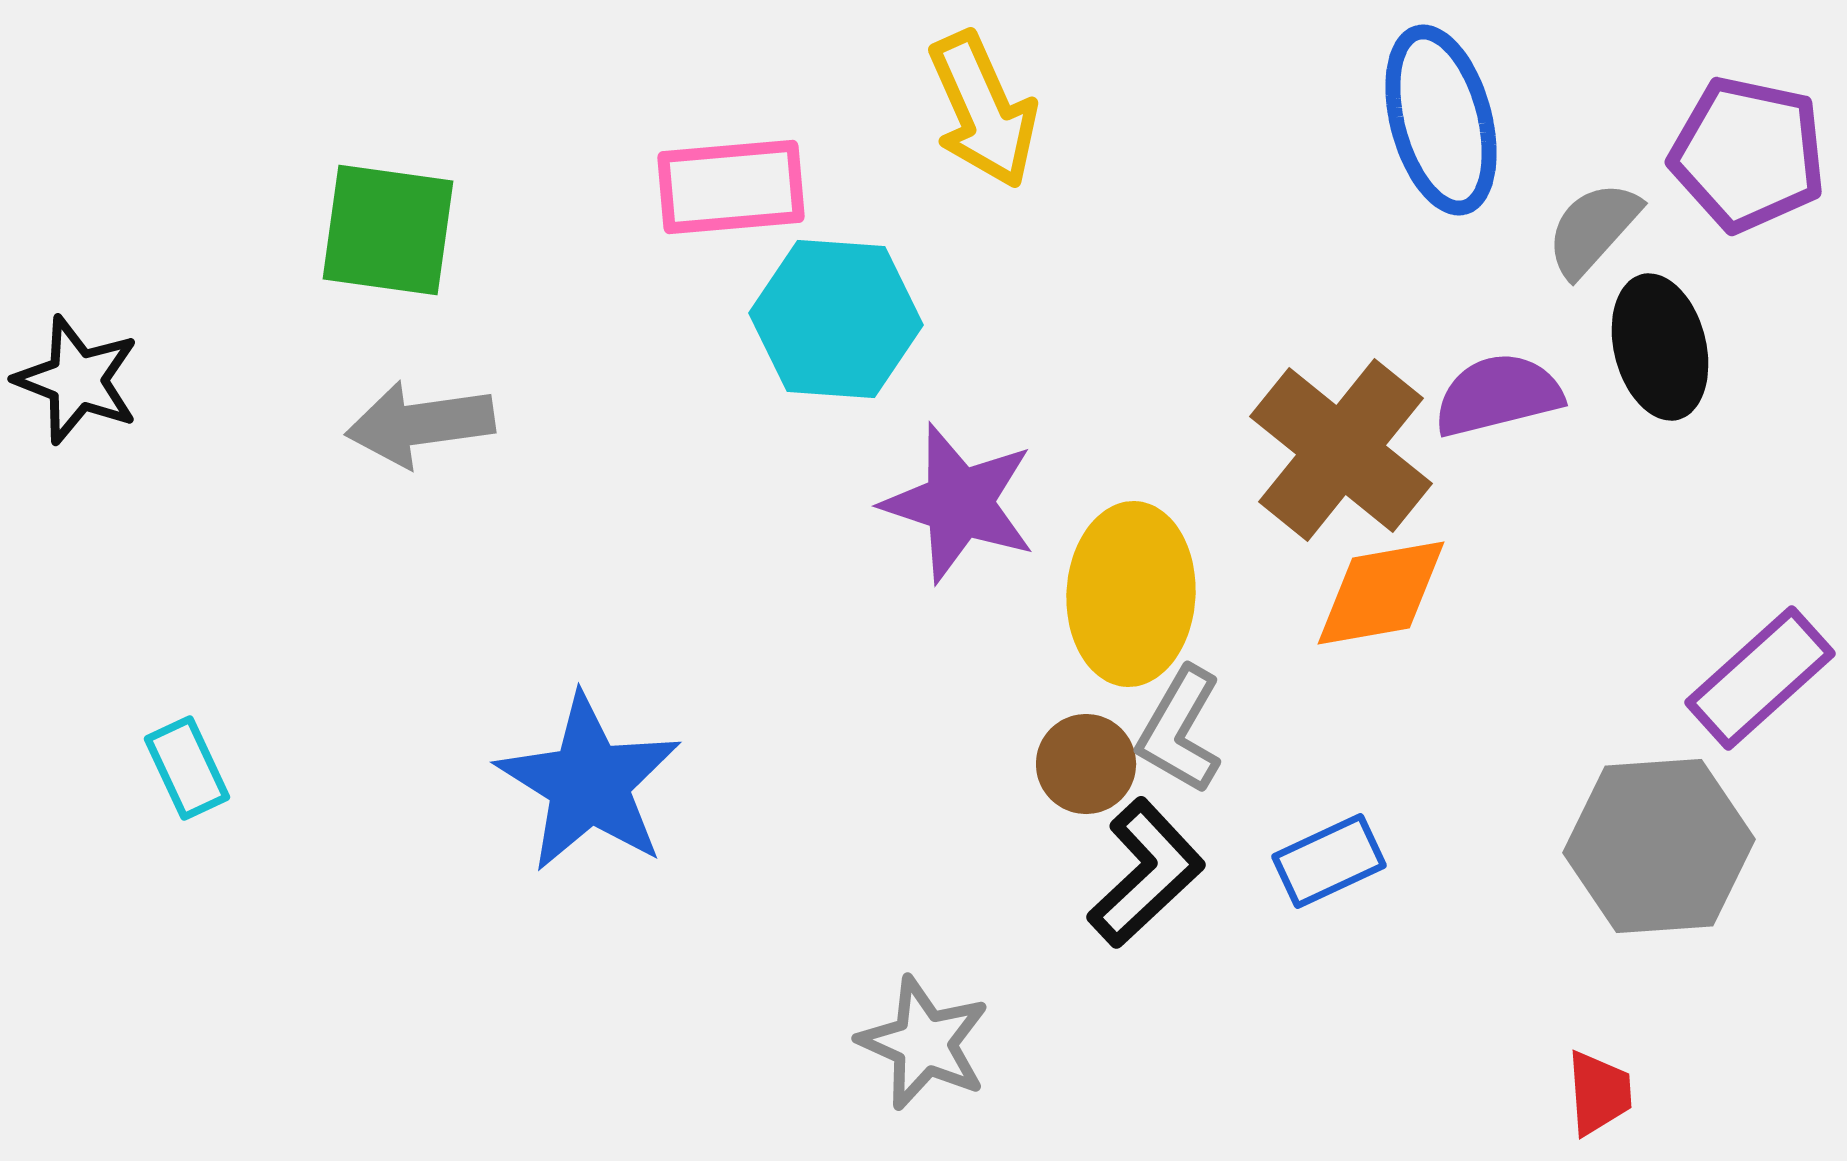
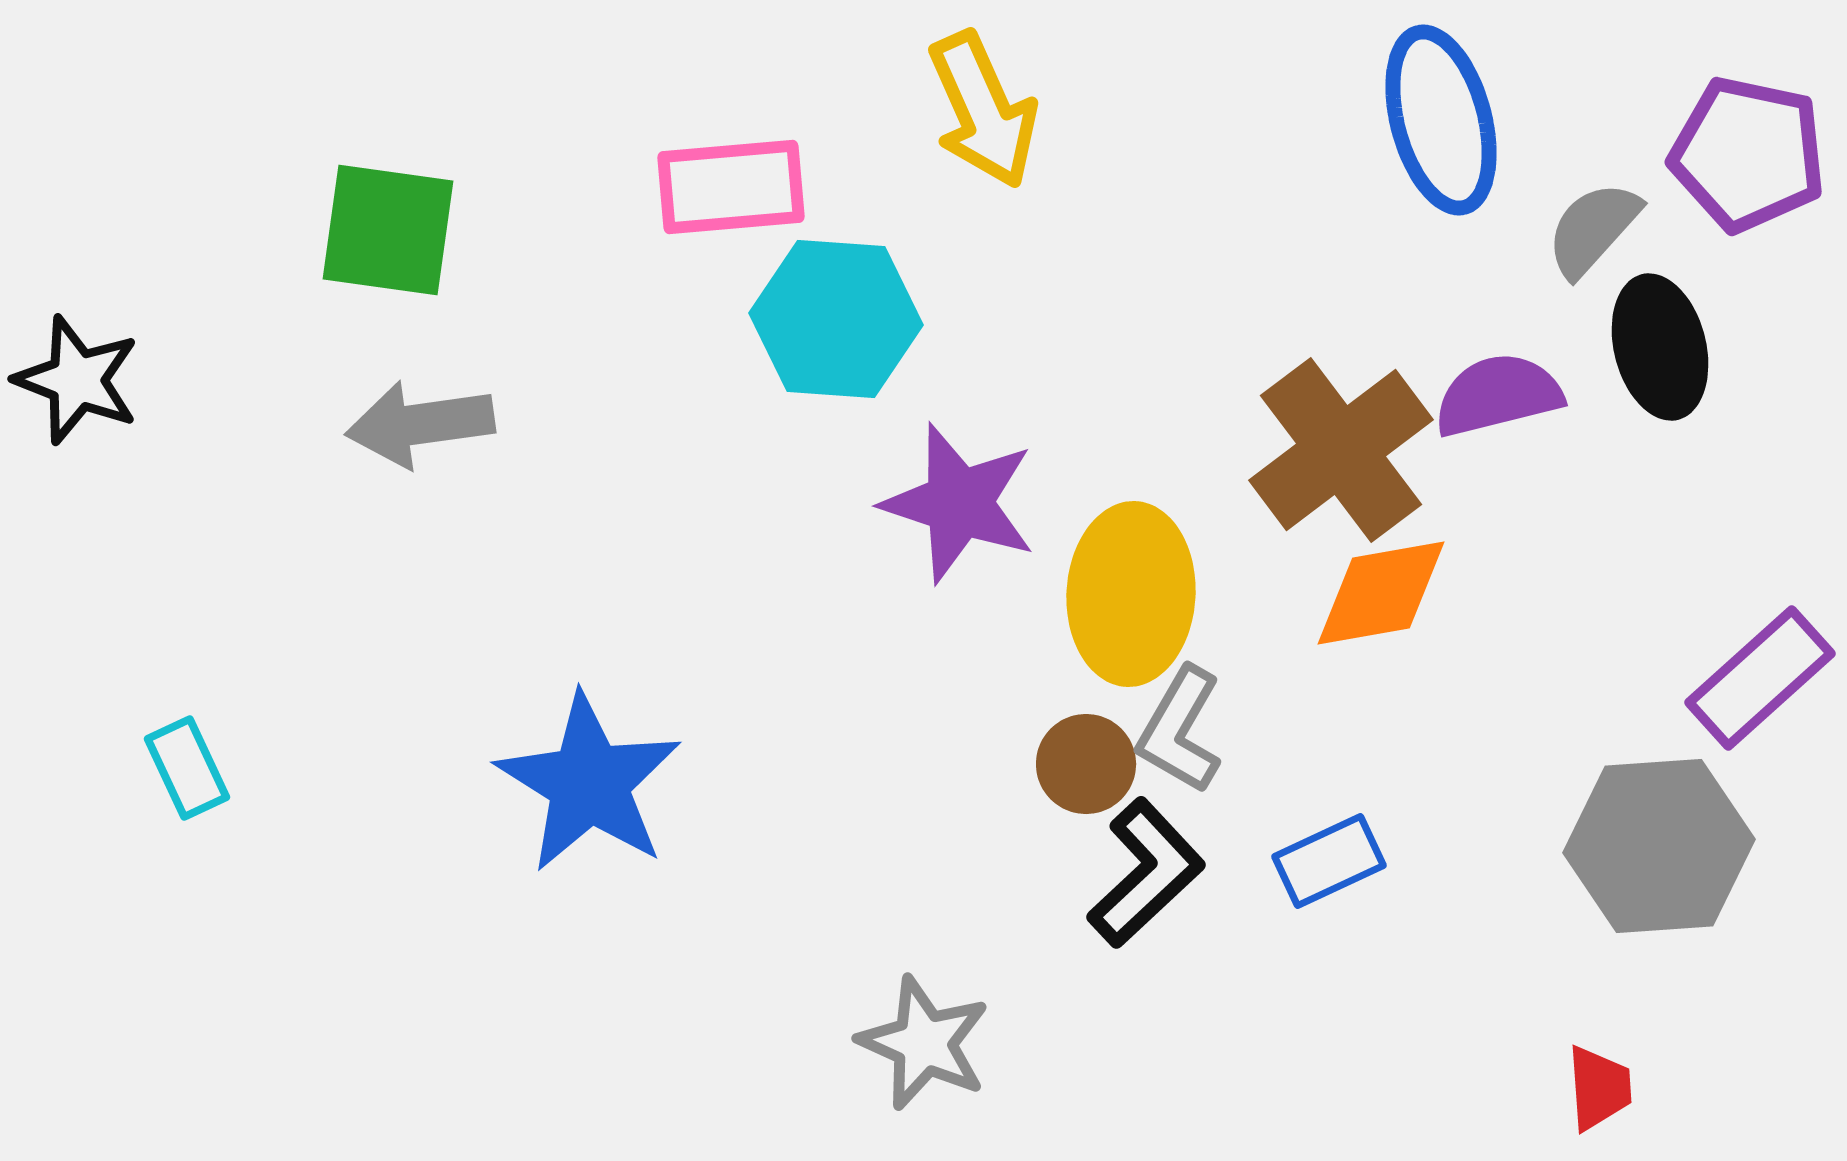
brown cross: rotated 14 degrees clockwise
red trapezoid: moved 5 px up
